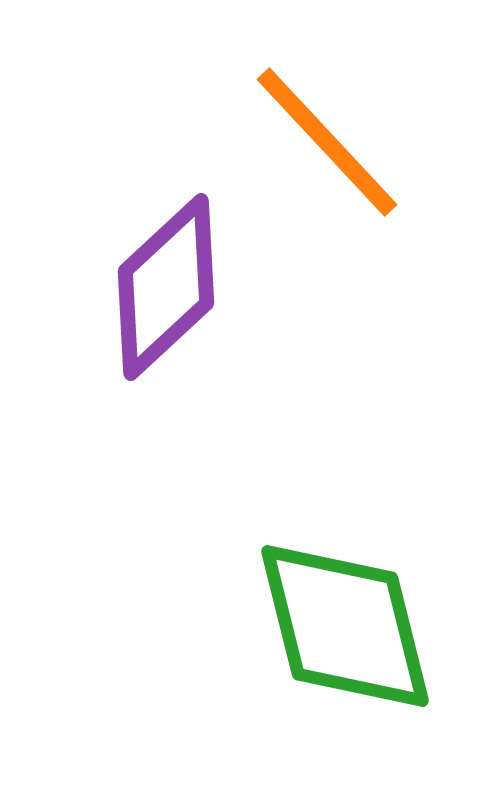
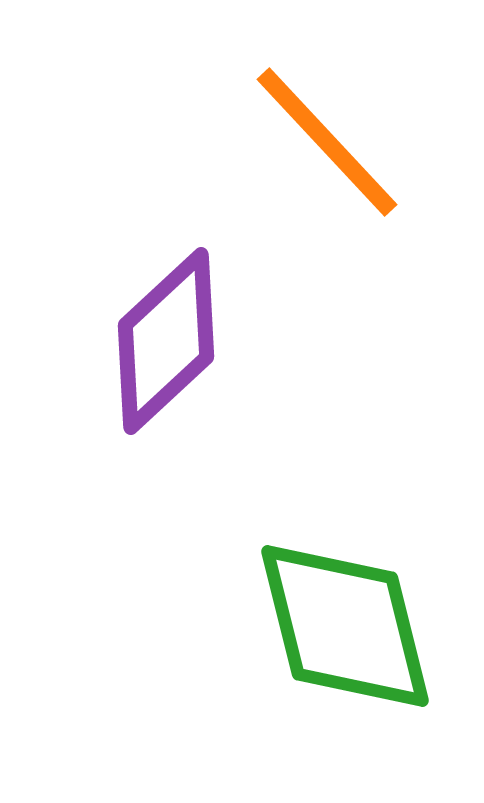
purple diamond: moved 54 px down
